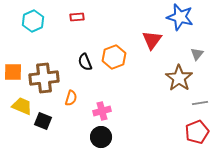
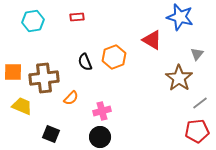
cyan hexagon: rotated 15 degrees clockwise
red triangle: rotated 35 degrees counterclockwise
orange semicircle: rotated 28 degrees clockwise
gray line: rotated 28 degrees counterclockwise
black square: moved 8 px right, 13 px down
red pentagon: moved 1 px up; rotated 15 degrees clockwise
black circle: moved 1 px left
